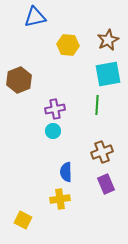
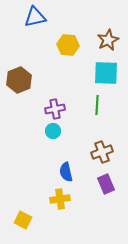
cyan square: moved 2 px left, 1 px up; rotated 12 degrees clockwise
blue semicircle: rotated 12 degrees counterclockwise
